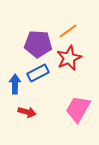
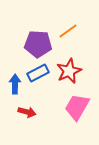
red star: moved 13 px down
pink trapezoid: moved 1 px left, 2 px up
